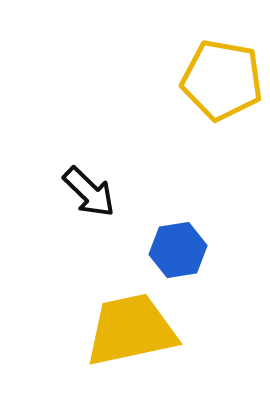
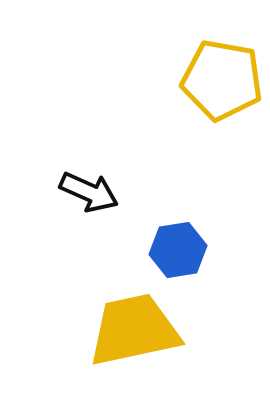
black arrow: rotated 20 degrees counterclockwise
yellow trapezoid: moved 3 px right
